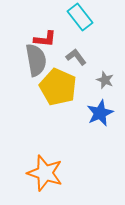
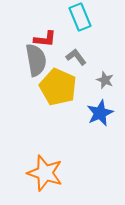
cyan rectangle: rotated 16 degrees clockwise
